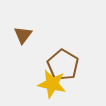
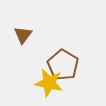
yellow star: moved 3 px left, 1 px up
